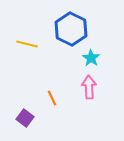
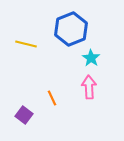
blue hexagon: rotated 12 degrees clockwise
yellow line: moved 1 px left
purple square: moved 1 px left, 3 px up
